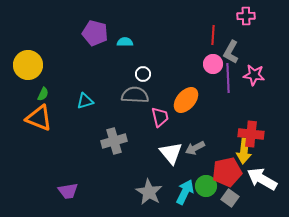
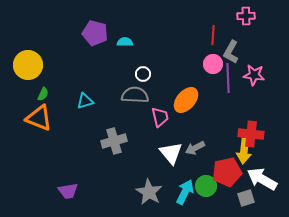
gray square: moved 16 px right; rotated 36 degrees clockwise
